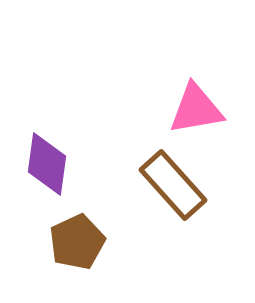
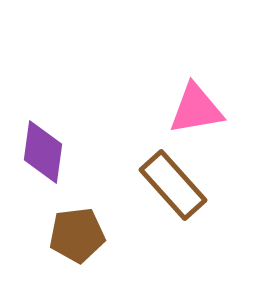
purple diamond: moved 4 px left, 12 px up
brown pentagon: moved 7 px up; rotated 18 degrees clockwise
